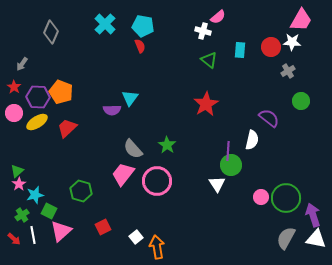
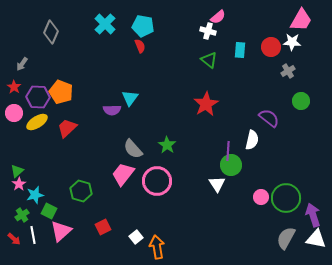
white cross at (203, 31): moved 5 px right
